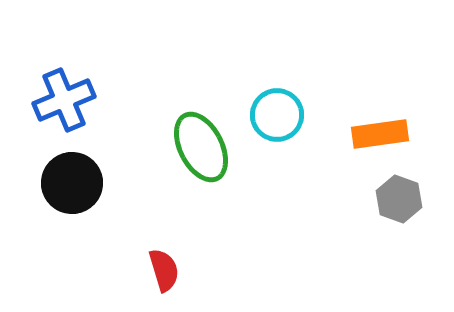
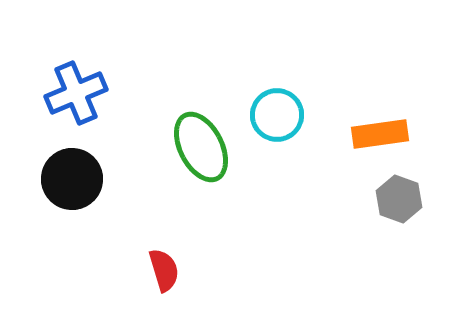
blue cross: moved 12 px right, 7 px up
black circle: moved 4 px up
